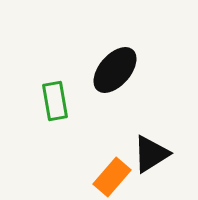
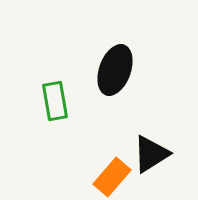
black ellipse: rotated 21 degrees counterclockwise
